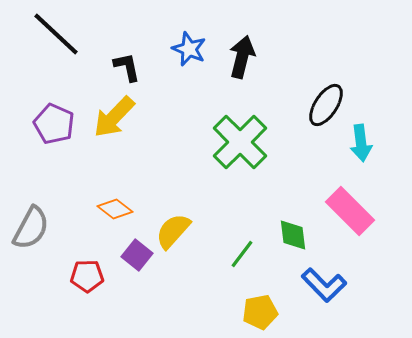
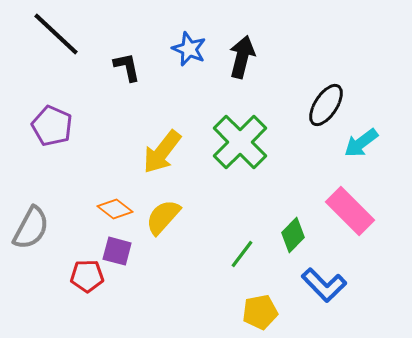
yellow arrow: moved 48 px right, 35 px down; rotated 6 degrees counterclockwise
purple pentagon: moved 2 px left, 2 px down
cyan arrow: rotated 60 degrees clockwise
yellow semicircle: moved 10 px left, 14 px up
green diamond: rotated 52 degrees clockwise
purple square: moved 20 px left, 4 px up; rotated 24 degrees counterclockwise
